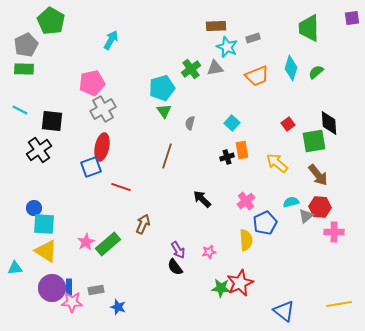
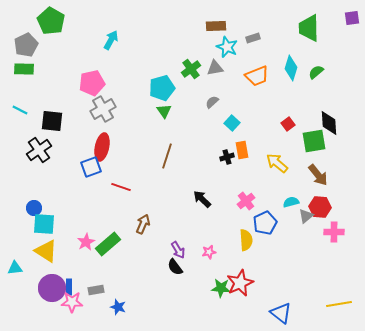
gray semicircle at (190, 123): moved 22 px right, 21 px up; rotated 32 degrees clockwise
blue triangle at (284, 311): moved 3 px left, 2 px down
